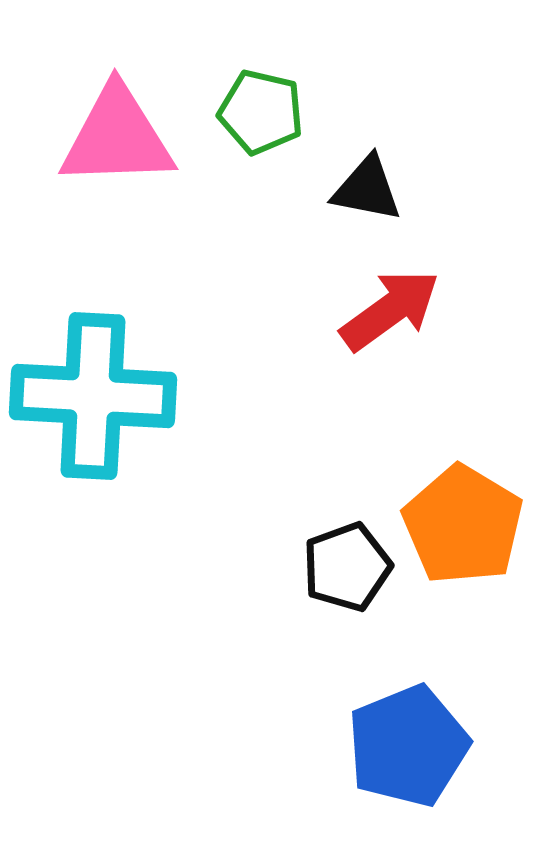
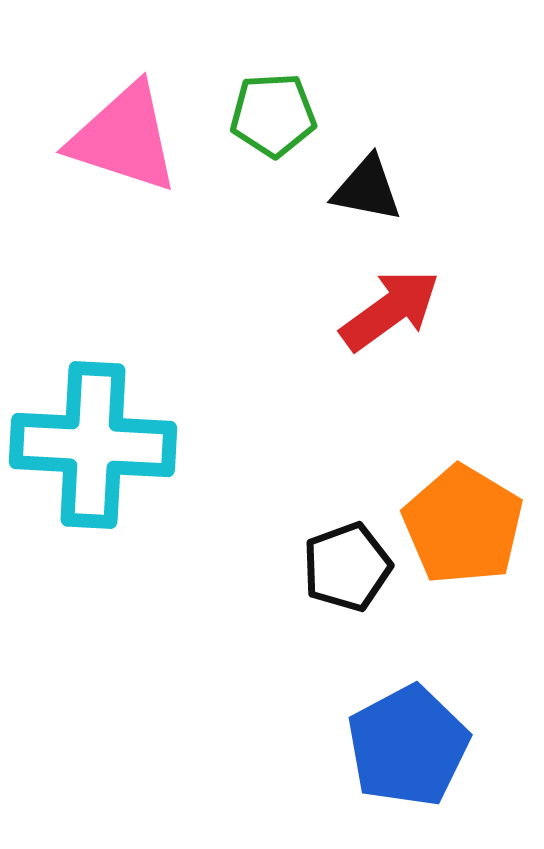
green pentagon: moved 12 px right, 3 px down; rotated 16 degrees counterclockwise
pink triangle: moved 7 px right, 1 px down; rotated 20 degrees clockwise
cyan cross: moved 49 px down
blue pentagon: rotated 6 degrees counterclockwise
